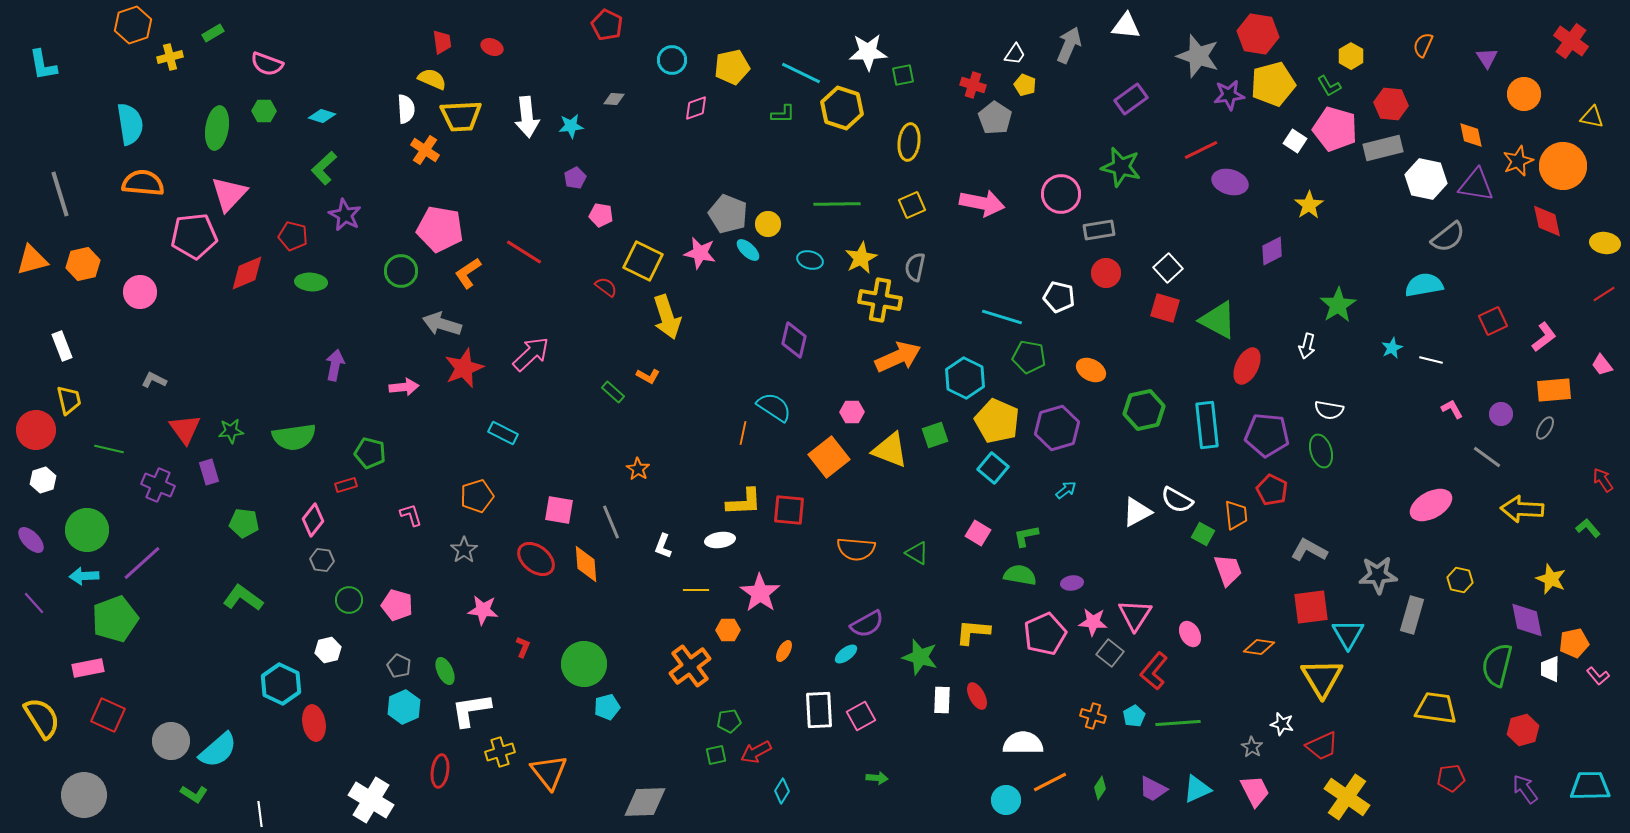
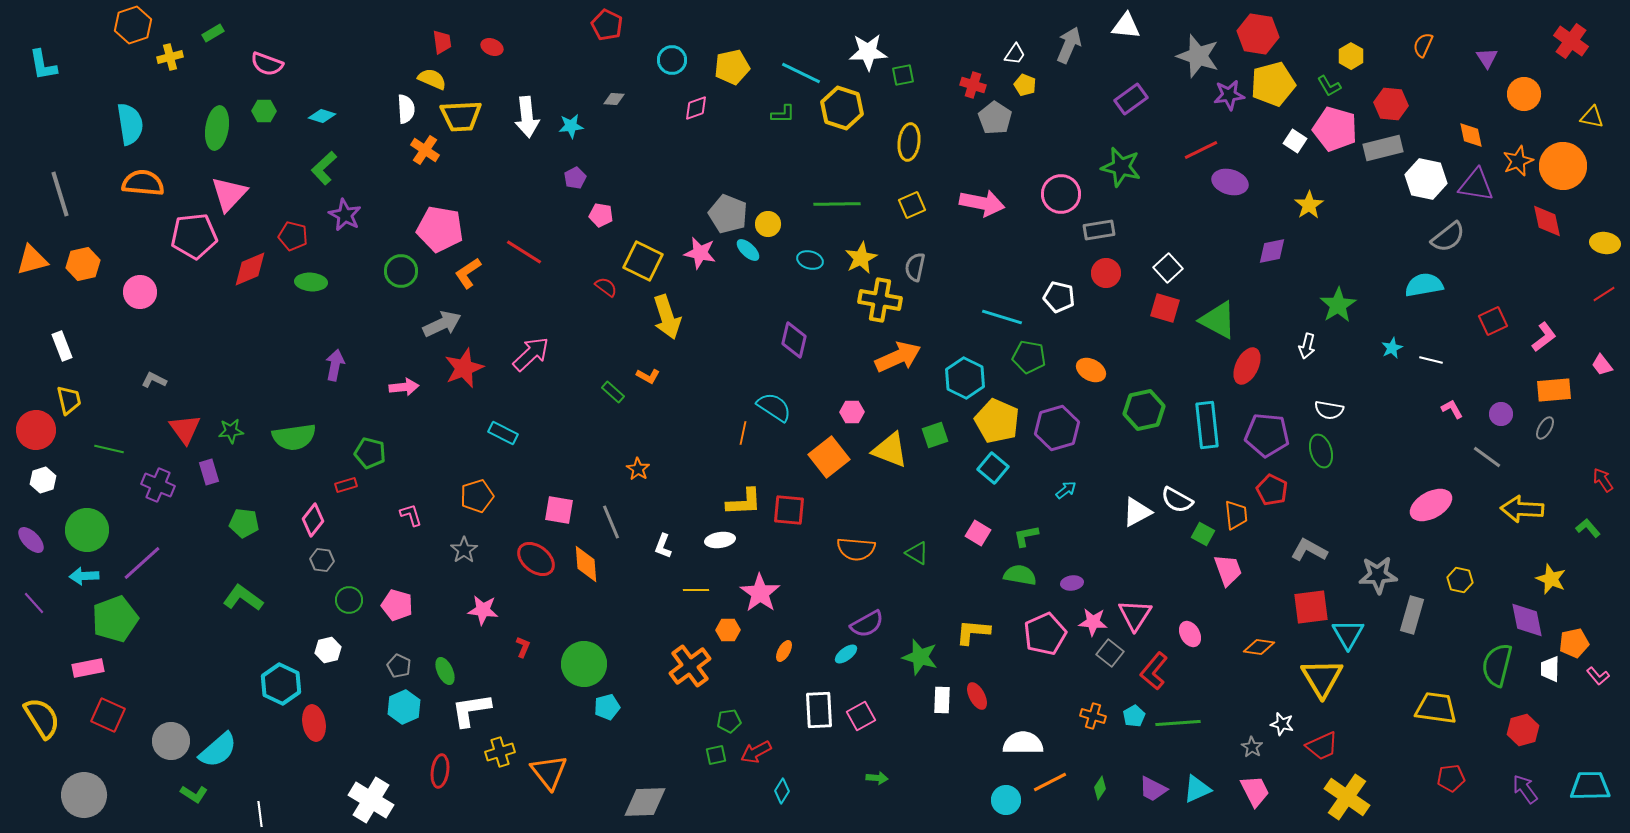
purple diamond at (1272, 251): rotated 16 degrees clockwise
red diamond at (247, 273): moved 3 px right, 4 px up
gray arrow at (442, 324): rotated 138 degrees clockwise
